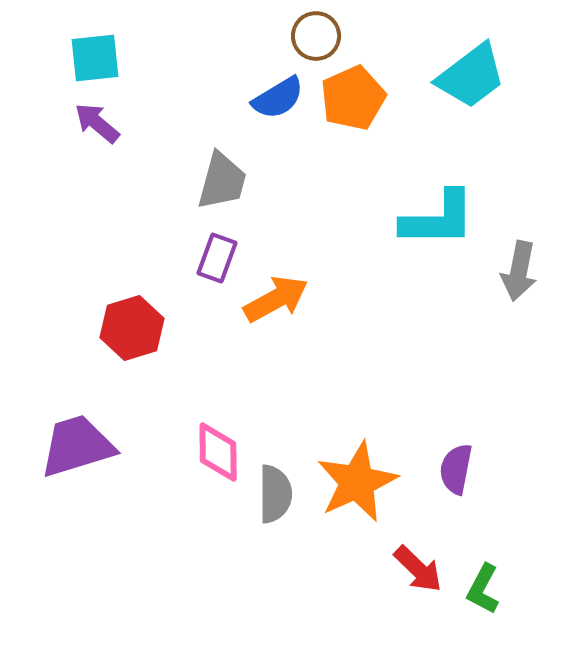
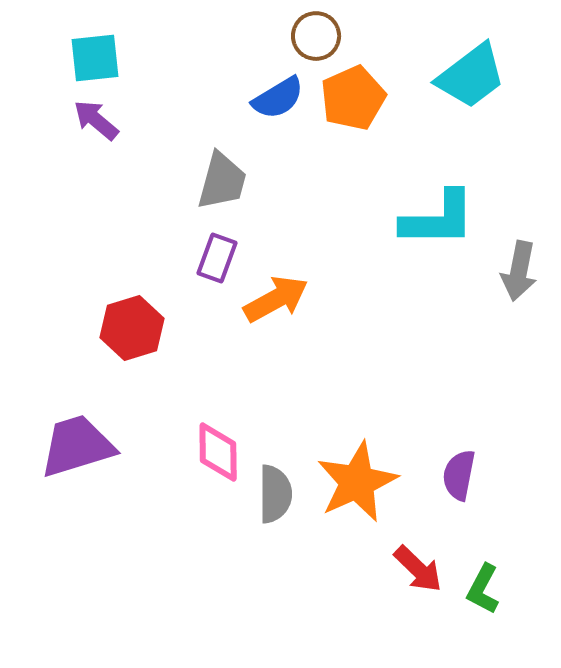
purple arrow: moved 1 px left, 3 px up
purple semicircle: moved 3 px right, 6 px down
